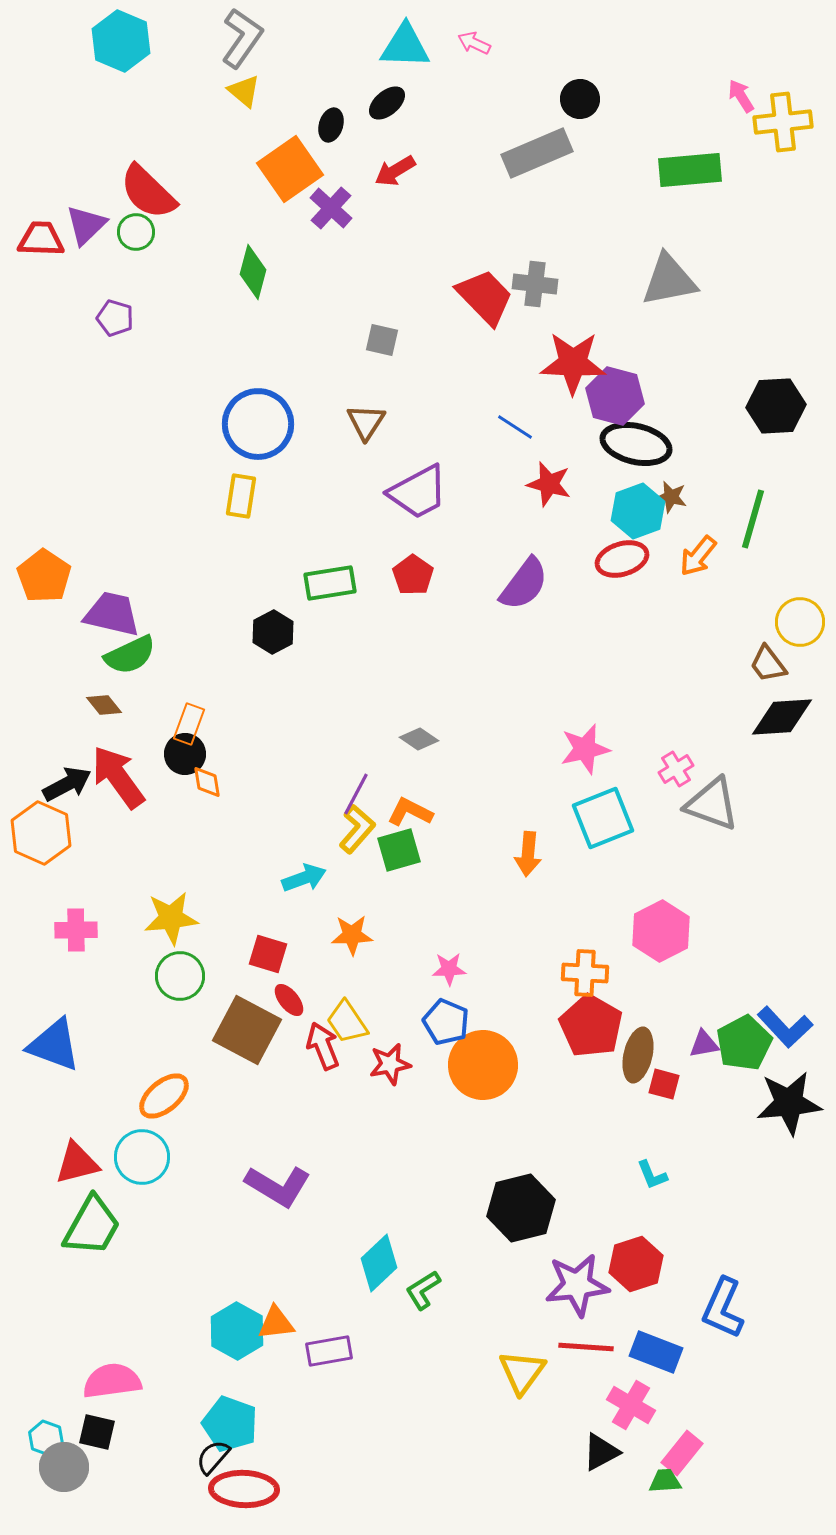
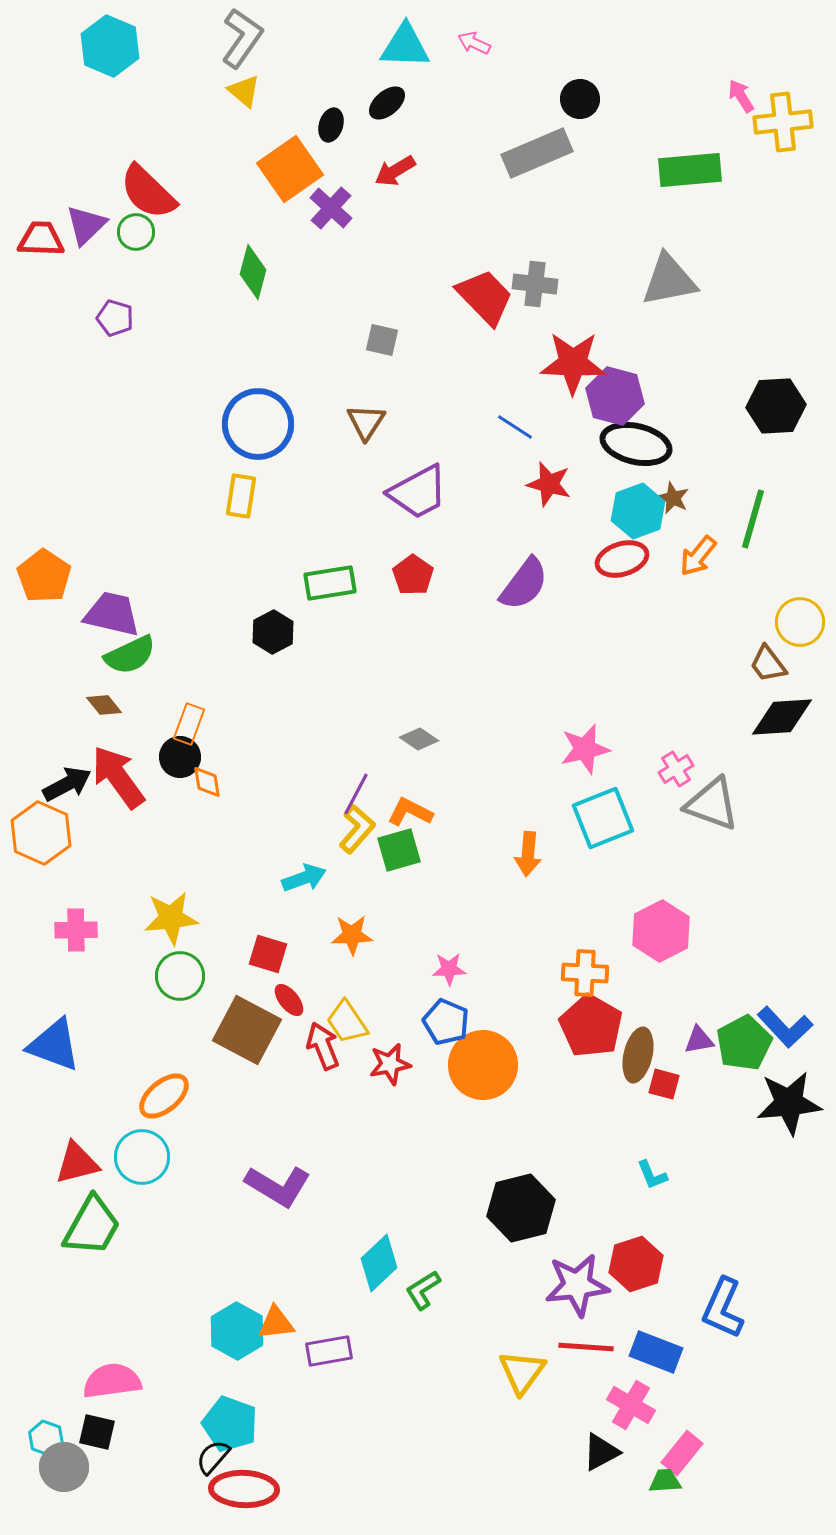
cyan hexagon at (121, 41): moved 11 px left, 5 px down
brown star at (671, 497): moved 2 px right, 1 px down; rotated 12 degrees clockwise
black circle at (185, 754): moved 5 px left, 3 px down
purple triangle at (704, 1044): moved 5 px left, 4 px up
